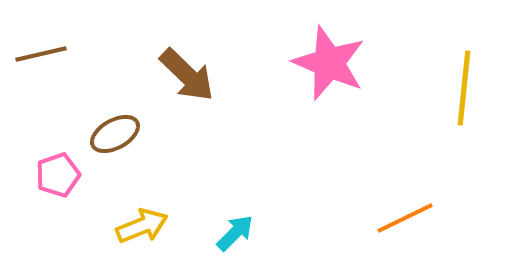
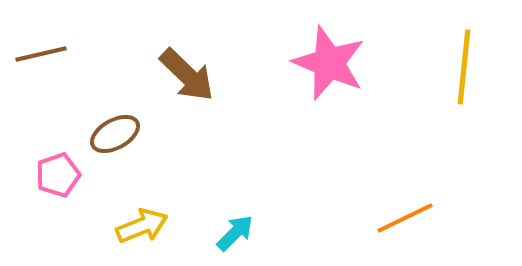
yellow line: moved 21 px up
